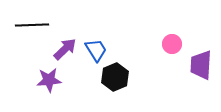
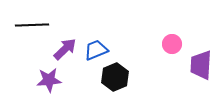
blue trapezoid: rotated 80 degrees counterclockwise
